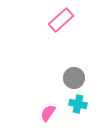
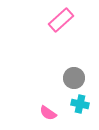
cyan cross: moved 2 px right
pink semicircle: rotated 90 degrees counterclockwise
